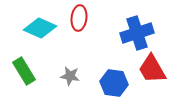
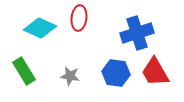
red trapezoid: moved 3 px right, 3 px down
blue hexagon: moved 2 px right, 10 px up
